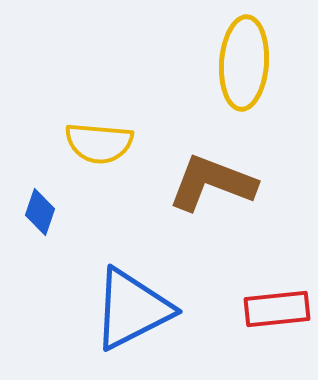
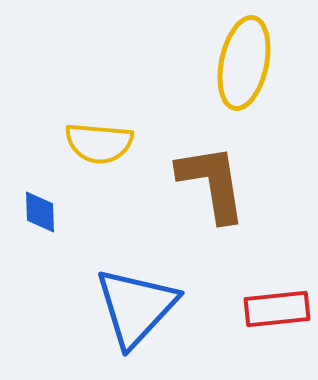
yellow ellipse: rotated 8 degrees clockwise
brown L-shape: rotated 60 degrees clockwise
blue diamond: rotated 21 degrees counterclockwise
blue triangle: moved 4 px right, 2 px up; rotated 20 degrees counterclockwise
